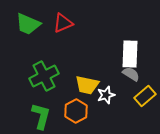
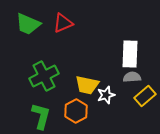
gray semicircle: moved 1 px right, 3 px down; rotated 36 degrees counterclockwise
